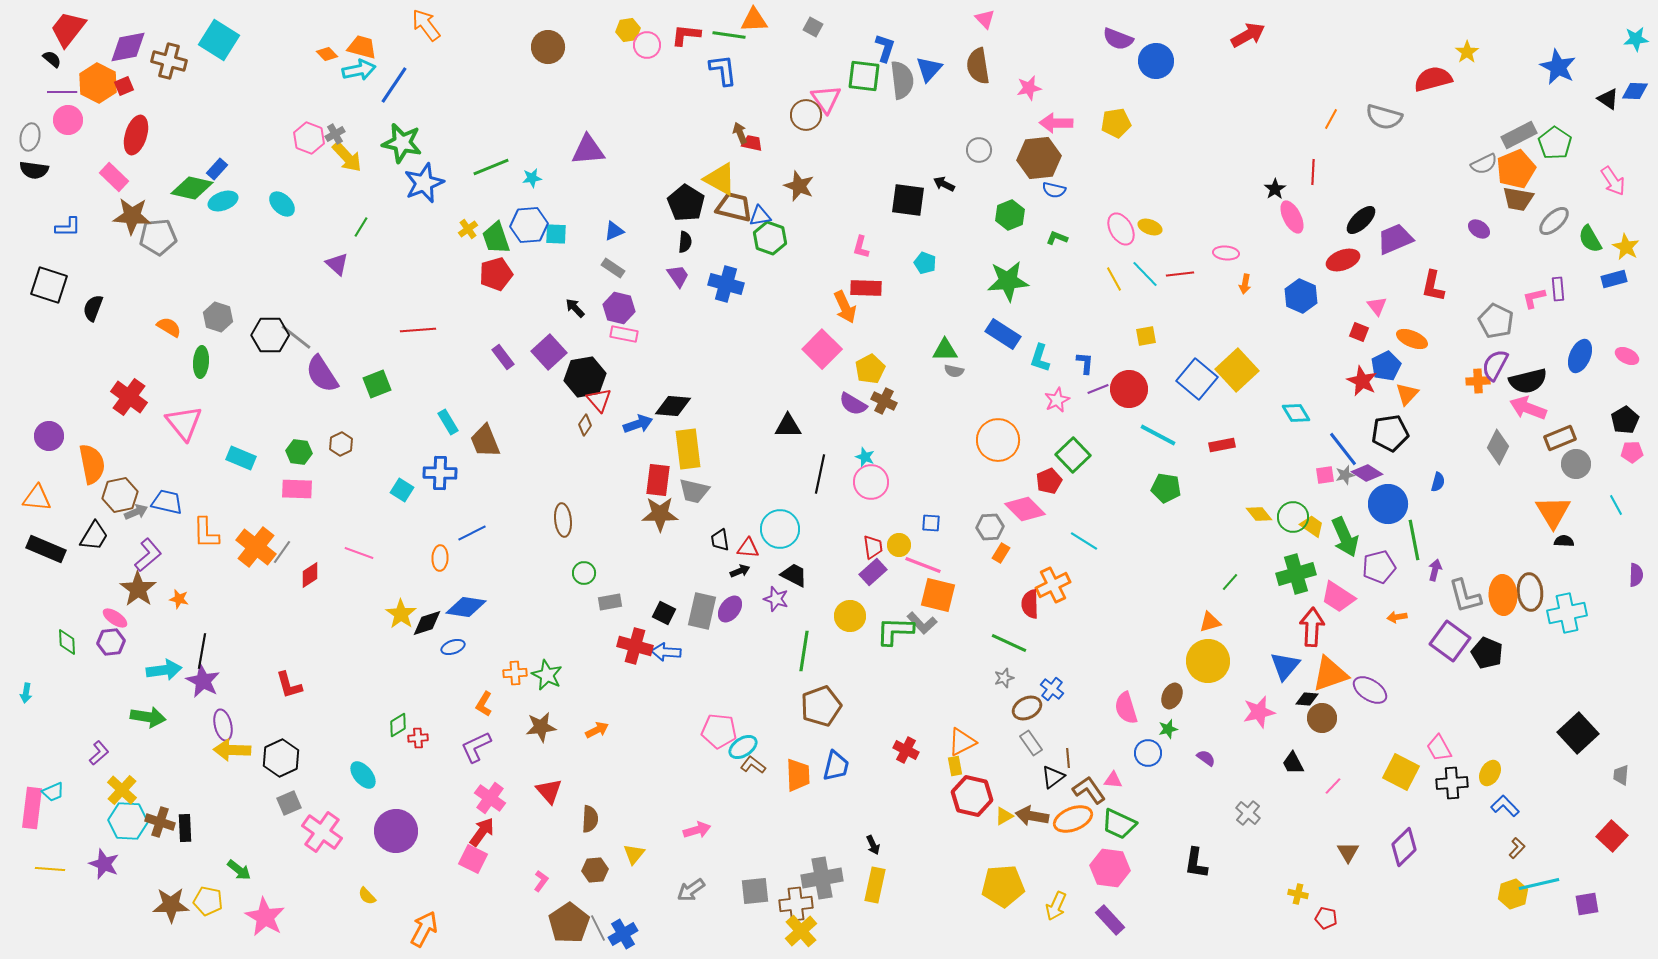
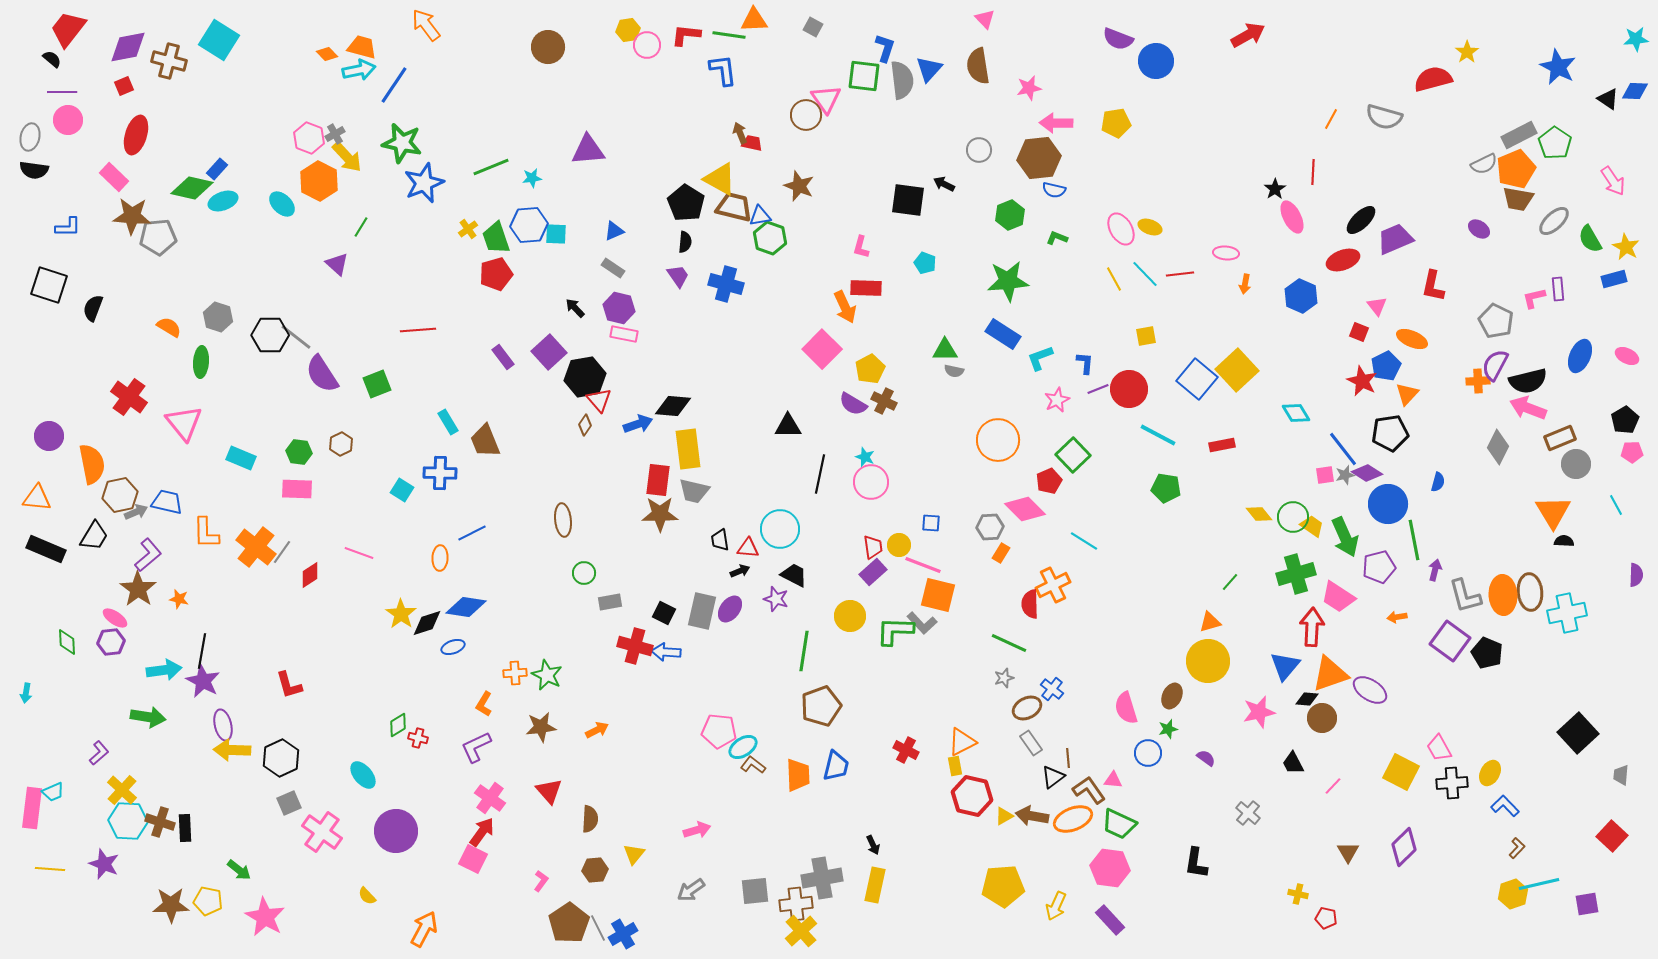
orange hexagon at (98, 83): moved 221 px right, 98 px down
cyan L-shape at (1040, 358): rotated 52 degrees clockwise
red cross at (418, 738): rotated 18 degrees clockwise
